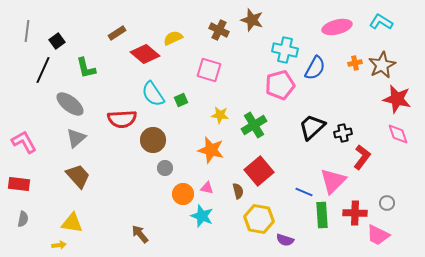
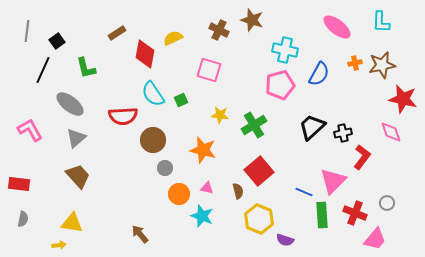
cyan L-shape at (381, 22): rotated 120 degrees counterclockwise
pink ellipse at (337, 27): rotated 52 degrees clockwise
red diamond at (145, 54): rotated 60 degrees clockwise
brown star at (382, 65): rotated 16 degrees clockwise
blue semicircle at (315, 68): moved 4 px right, 6 px down
red star at (397, 99): moved 6 px right
red semicircle at (122, 119): moved 1 px right, 3 px up
pink diamond at (398, 134): moved 7 px left, 2 px up
pink L-shape at (24, 142): moved 6 px right, 12 px up
orange star at (211, 150): moved 8 px left
orange circle at (183, 194): moved 4 px left
red cross at (355, 213): rotated 20 degrees clockwise
yellow hexagon at (259, 219): rotated 12 degrees clockwise
pink trapezoid at (378, 235): moved 3 px left, 4 px down; rotated 75 degrees counterclockwise
